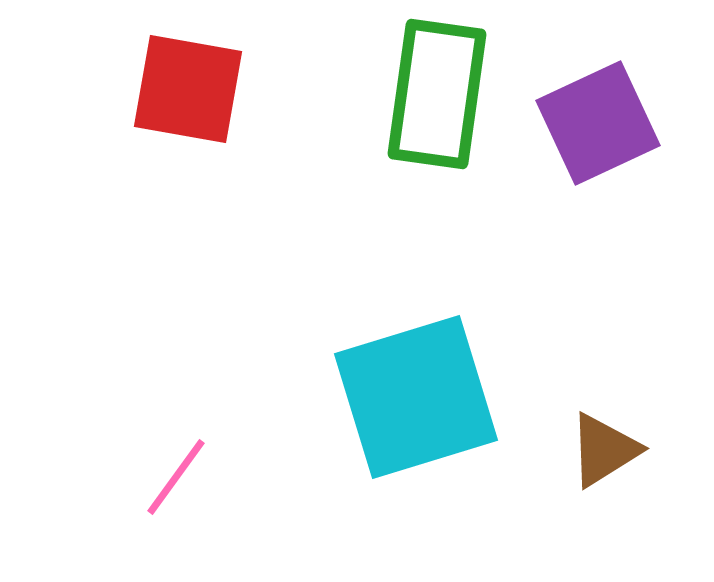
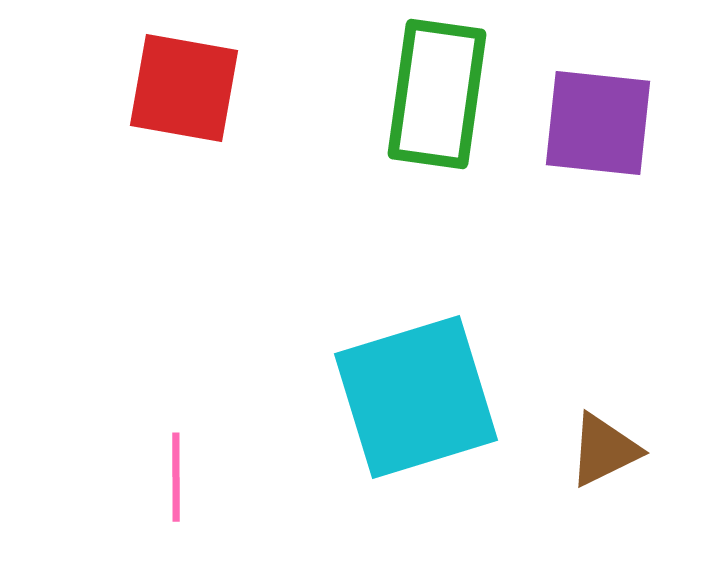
red square: moved 4 px left, 1 px up
purple square: rotated 31 degrees clockwise
brown triangle: rotated 6 degrees clockwise
pink line: rotated 36 degrees counterclockwise
